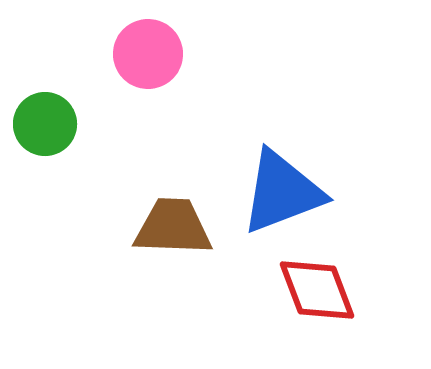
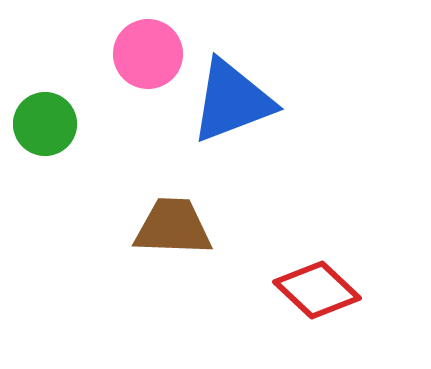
blue triangle: moved 50 px left, 91 px up
red diamond: rotated 26 degrees counterclockwise
